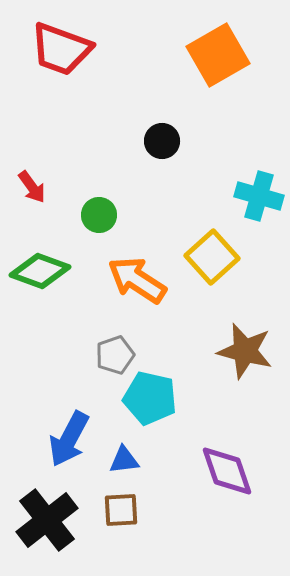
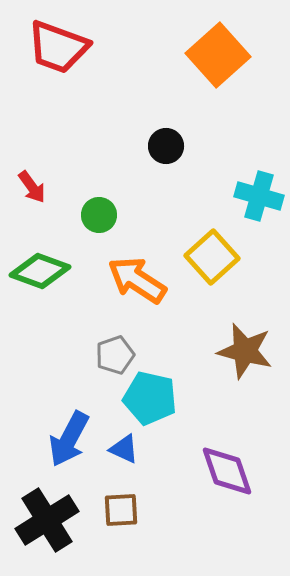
red trapezoid: moved 3 px left, 2 px up
orange square: rotated 12 degrees counterclockwise
black circle: moved 4 px right, 5 px down
blue triangle: moved 11 px up; rotated 32 degrees clockwise
black cross: rotated 6 degrees clockwise
